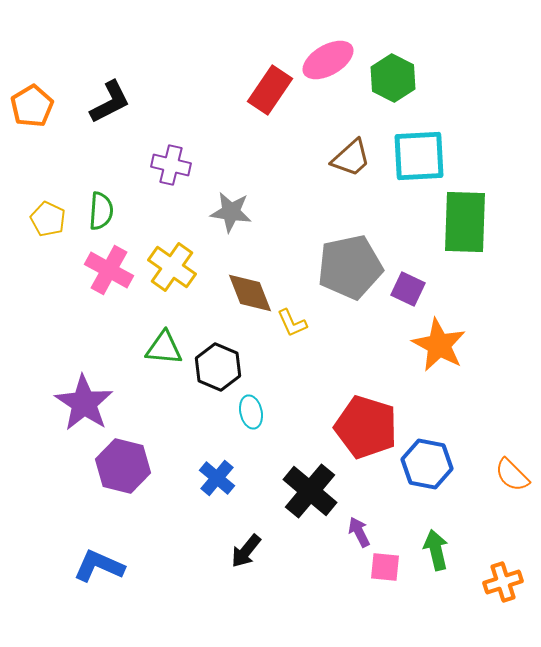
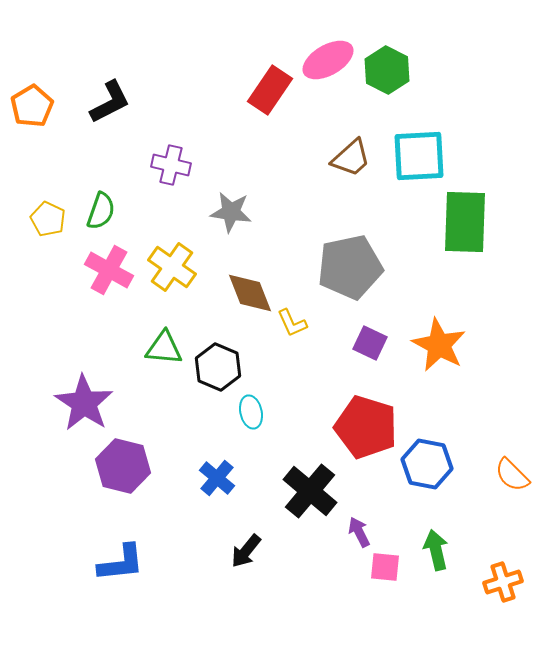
green hexagon: moved 6 px left, 8 px up
green semicircle: rotated 15 degrees clockwise
purple square: moved 38 px left, 54 px down
blue L-shape: moved 22 px right, 3 px up; rotated 150 degrees clockwise
